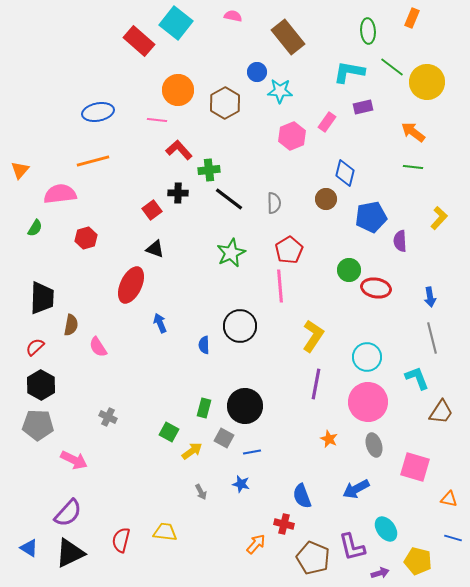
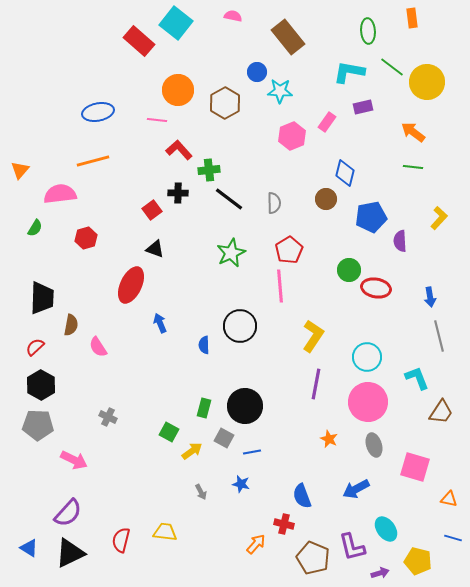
orange rectangle at (412, 18): rotated 30 degrees counterclockwise
gray line at (432, 338): moved 7 px right, 2 px up
